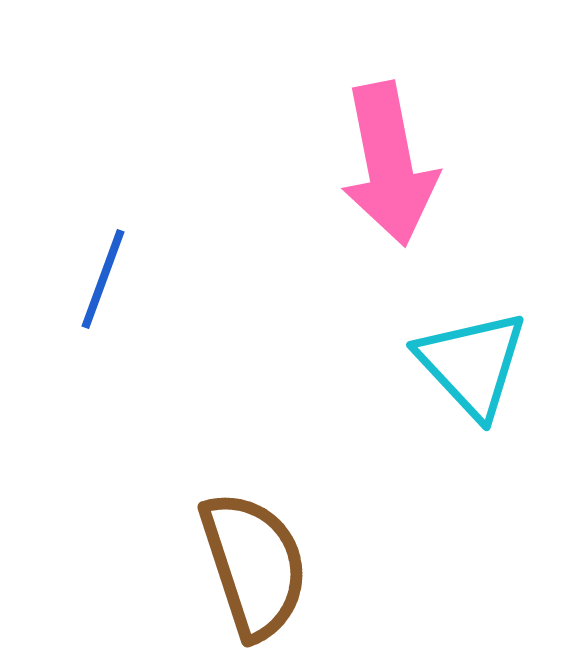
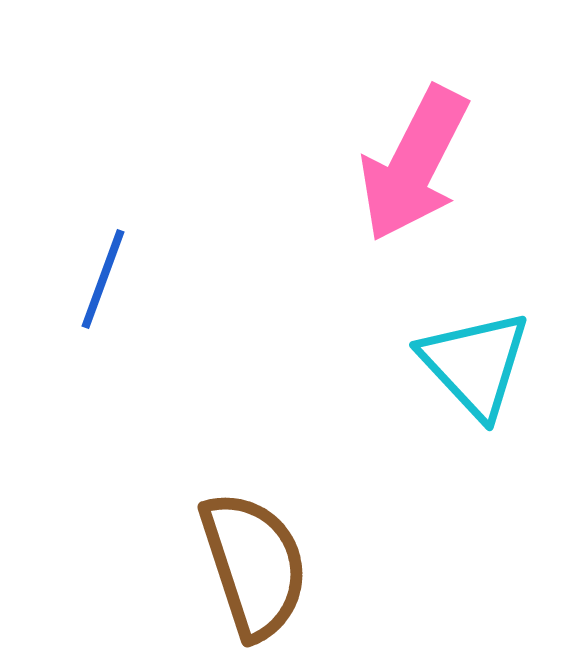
pink arrow: moved 25 px right; rotated 38 degrees clockwise
cyan triangle: moved 3 px right
